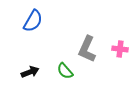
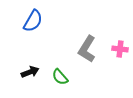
gray L-shape: rotated 8 degrees clockwise
green semicircle: moved 5 px left, 6 px down
